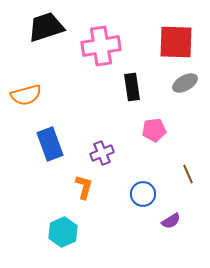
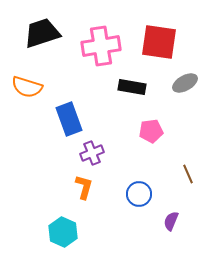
black trapezoid: moved 4 px left, 6 px down
red square: moved 17 px left; rotated 6 degrees clockwise
black rectangle: rotated 72 degrees counterclockwise
orange semicircle: moved 1 px right, 8 px up; rotated 32 degrees clockwise
pink pentagon: moved 3 px left, 1 px down
blue rectangle: moved 19 px right, 25 px up
purple cross: moved 10 px left
blue circle: moved 4 px left
purple semicircle: rotated 144 degrees clockwise
cyan hexagon: rotated 12 degrees counterclockwise
